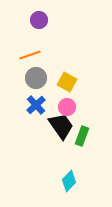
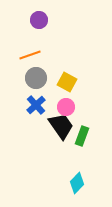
pink circle: moved 1 px left
cyan diamond: moved 8 px right, 2 px down
